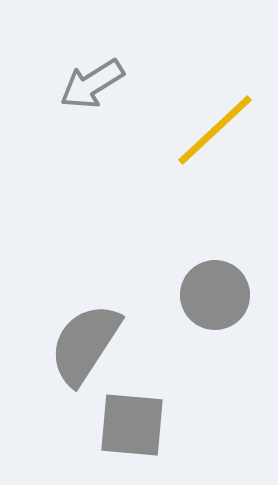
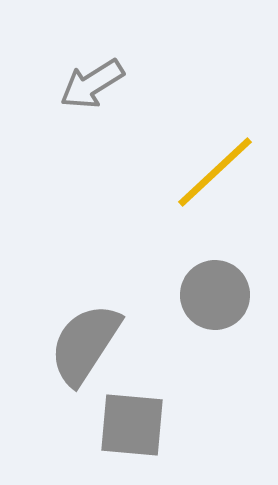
yellow line: moved 42 px down
